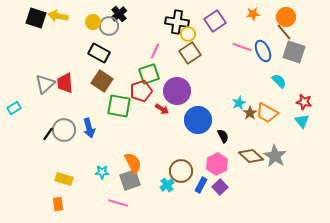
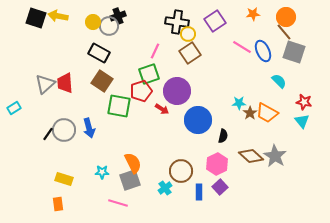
black cross at (119, 14): moved 1 px left, 2 px down; rotated 21 degrees clockwise
pink line at (242, 47): rotated 12 degrees clockwise
cyan star at (239, 103): rotated 24 degrees clockwise
black semicircle at (223, 136): rotated 40 degrees clockwise
cyan cross at (167, 185): moved 2 px left, 3 px down
blue rectangle at (201, 185): moved 2 px left, 7 px down; rotated 28 degrees counterclockwise
